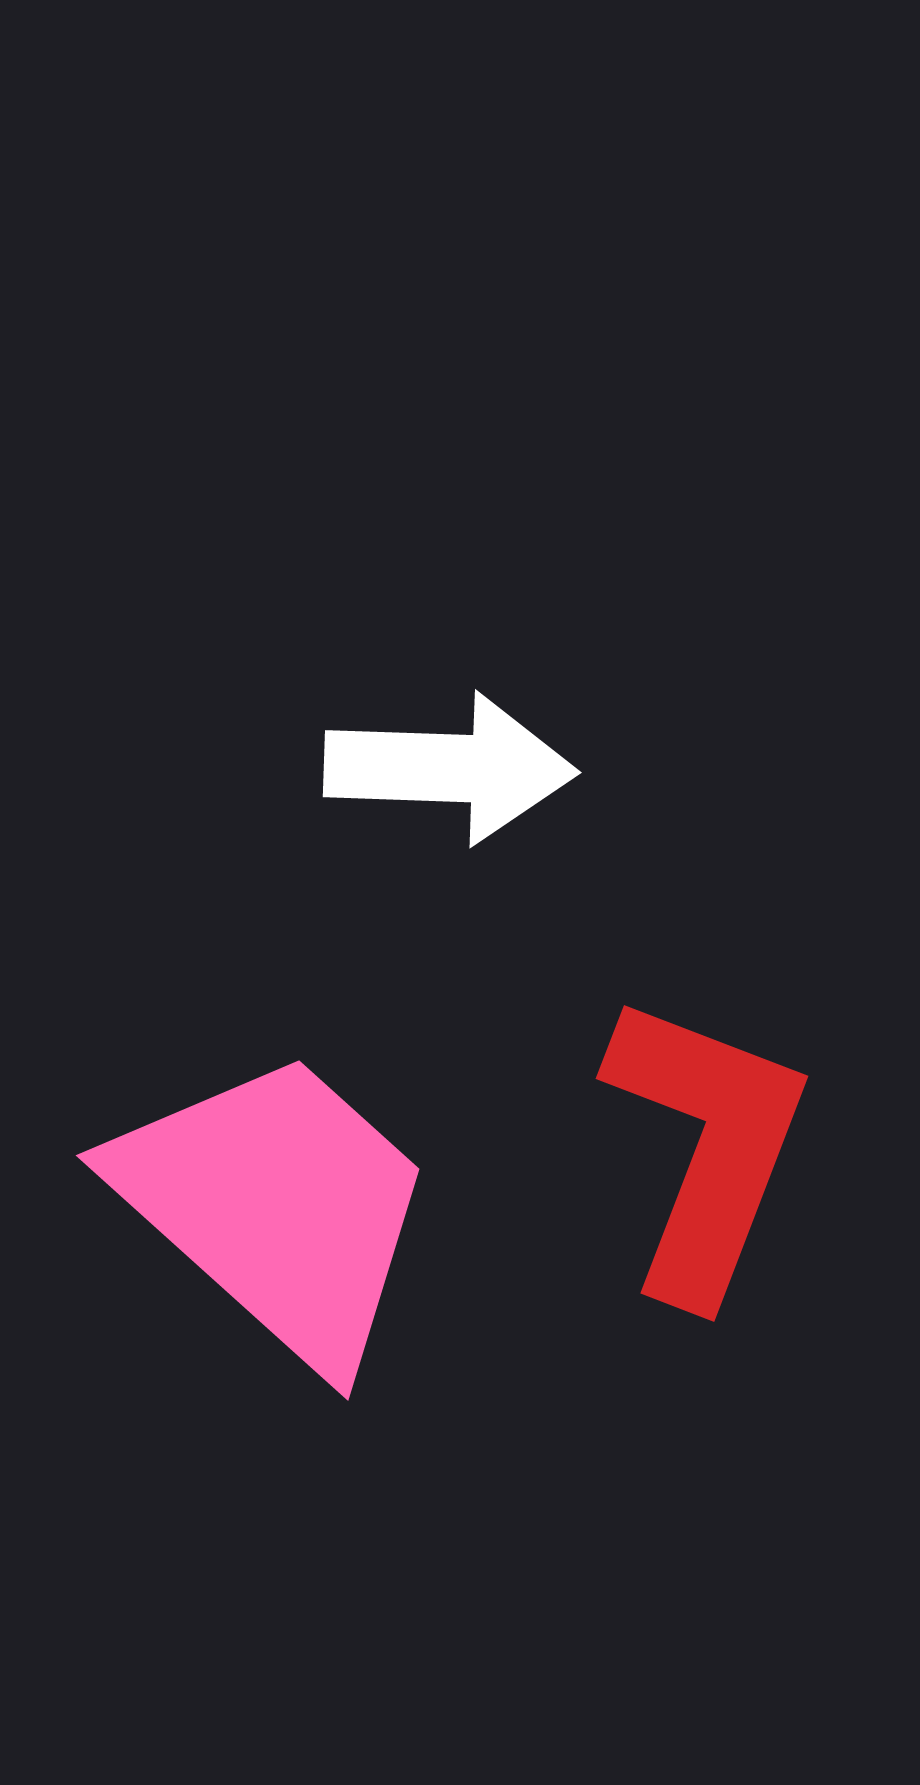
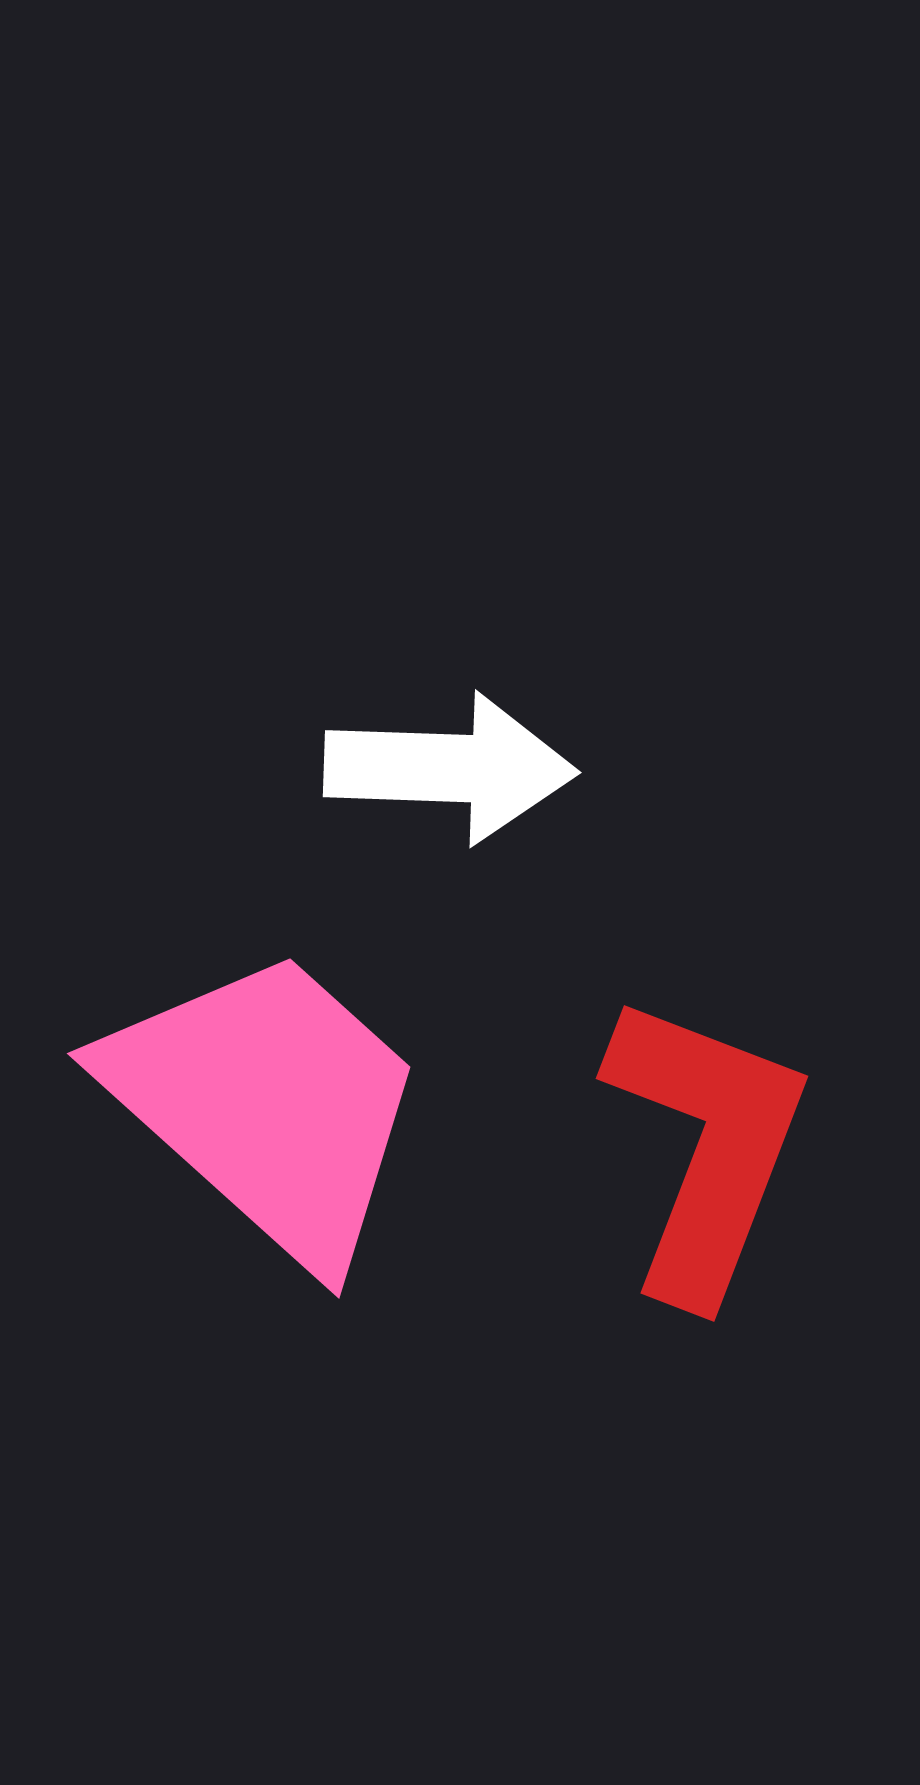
pink trapezoid: moved 9 px left, 102 px up
